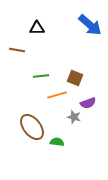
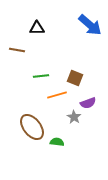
gray star: rotated 16 degrees clockwise
